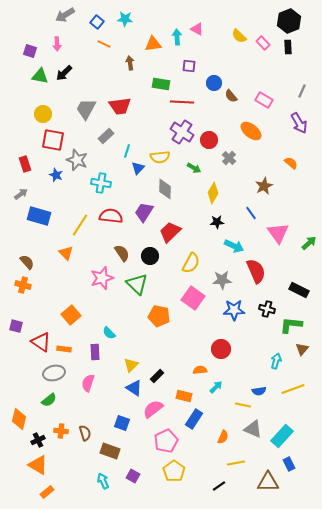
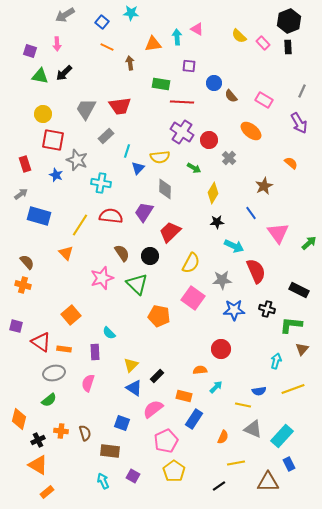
cyan star at (125, 19): moved 6 px right, 6 px up
blue square at (97, 22): moved 5 px right
orange line at (104, 44): moved 3 px right, 3 px down
brown rectangle at (110, 451): rotated 12 degrees counterclockwise
